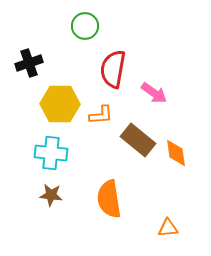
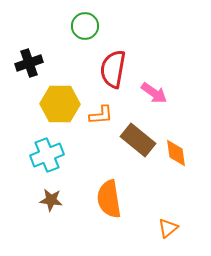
cyan cross: moved 4 px left, 2 px down; rotated 28 degrees counterclockwise
brown star: moved 5 px down
orange triangle: rotated 35 degrees counterclockwise
